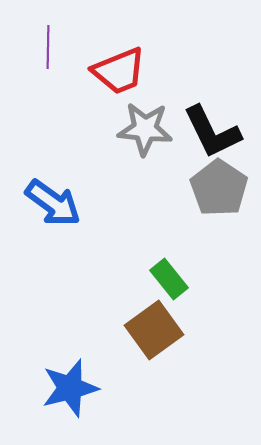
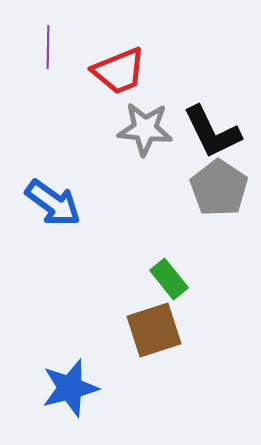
brown square: rotated 18 degrees clockwise
